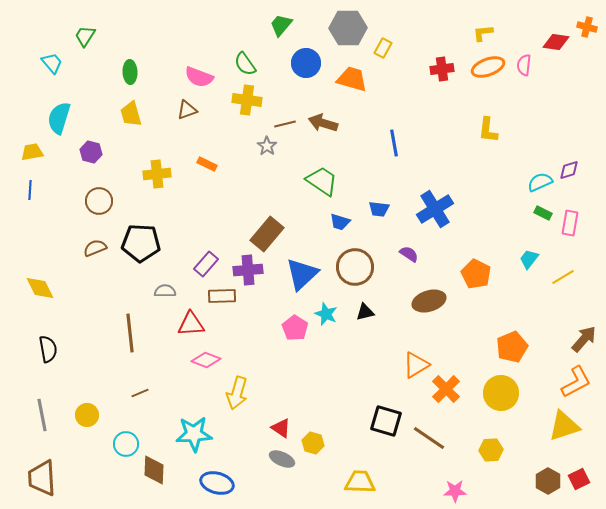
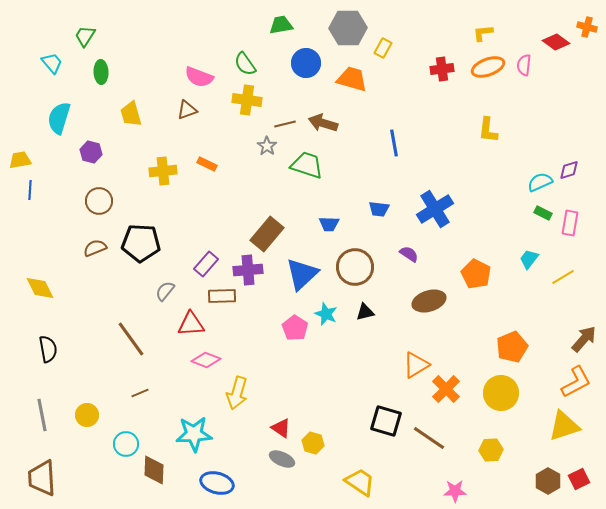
green trapezoid at (281, 25): rotated 40 degrees clockwise
red diamond at (556, 42): rotated 28 degrees clockwise
green ellipse at (130, 72): moved 29 px left
yellow trapezoid at (32, 152): moved 12 px left, 8 px down
yellow cross at (157, 174): moved 6 px right, 3 px up
green trapezoid at (322, 181): moved 15 px left, 16 px up; rotated 16 degrees counterclockwise
blue trapezoid at (340, 222): moved 11 px left, 2 px down; rotated 15 degrees counterclockwise
gray semicircle at (165, 291): rotated 50 degrees counterclockwise
brown line at (130, 333): moved 1 px right, 6 px down; rotated 30 degrees counterclockwise
yellow trapezoid at (360, 482): rotated 32 degrees clockwise
